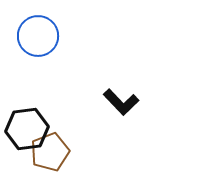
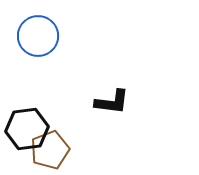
black L-shape: moved 9 px left; rotated 39 degrees counterclockwise
brown pentagon: moved 2 px up
